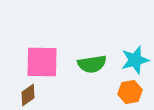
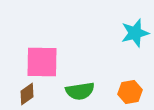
cyan star: moved 27 px up
green semicircle: moved 12 px left, 27 px down
brown diamond: moved 1 px left, 1 px up
